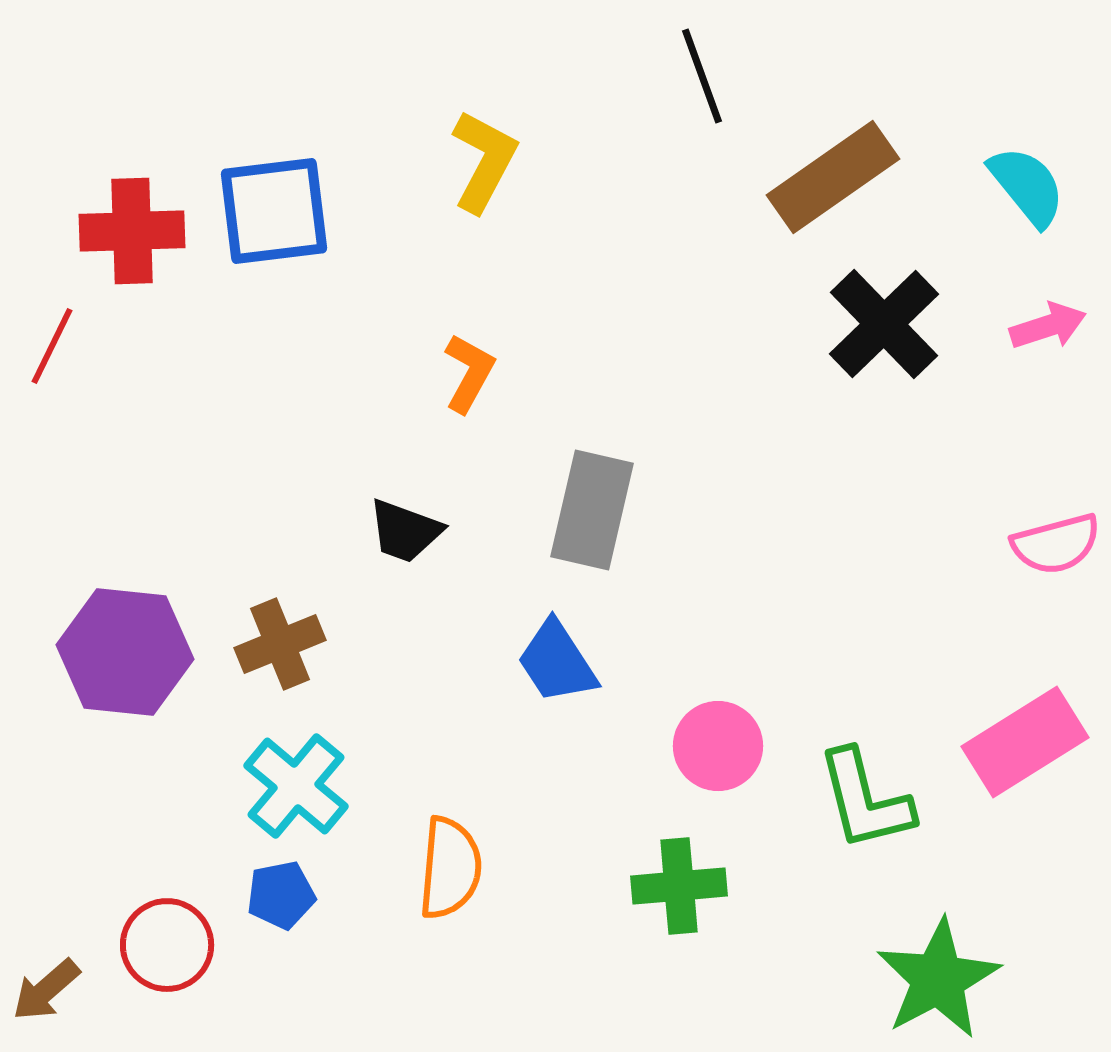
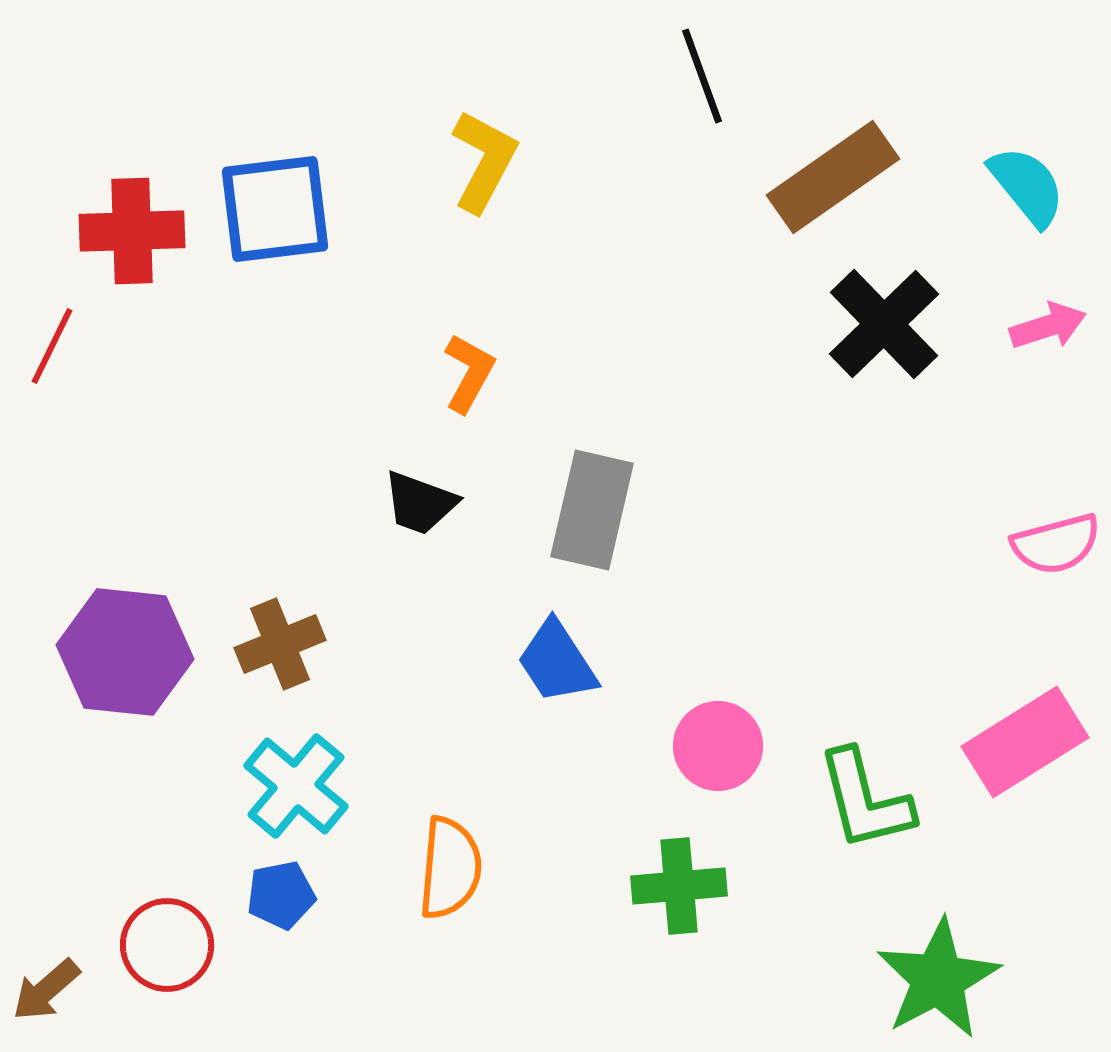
blue square: moved 1 px right, 2 px up
black trapezoid: moved 15 px right, 28 px up
